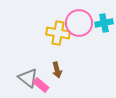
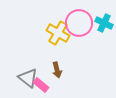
cyan cross: rotated 36 degrees clockwise
yellow cross: rotated 20 degrees clockwise
